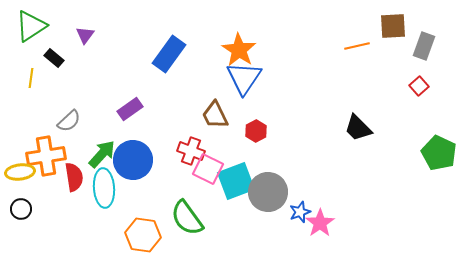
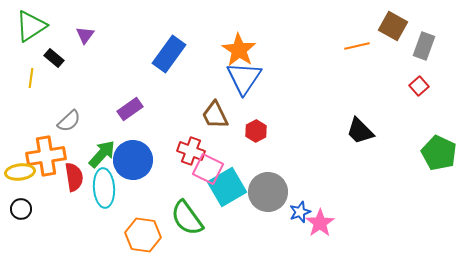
brown square: rotated 32 degrees clockwise
black trapezoid: moved 2 px right, 3 px down
cyan square: moved 9 px left, 6 px down; rotated 9 degrees counterclockwise
